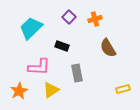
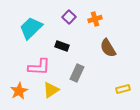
gray rectangle: rotated 36 degrees clockwise
